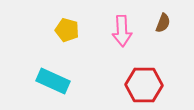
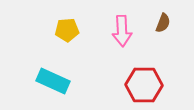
yellow pentagon: rotated 20 degrees counterclockwise
